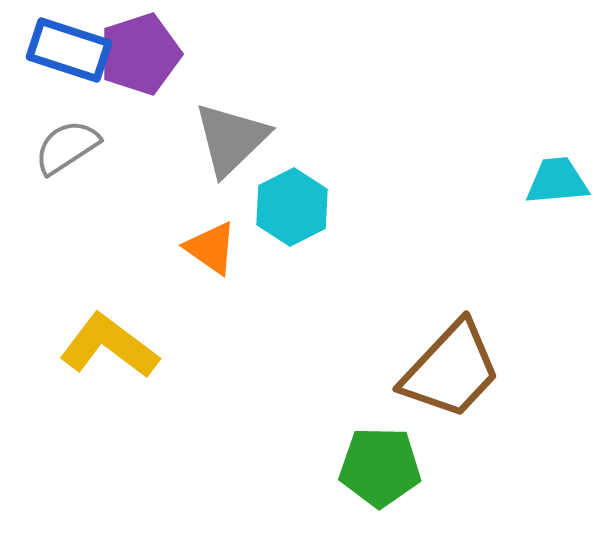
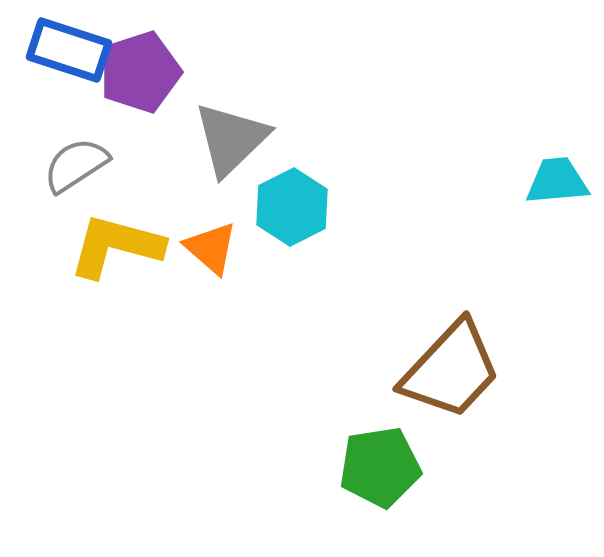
purple pentagon: moved 18 px down
gray semicircle: moved 9 px right, 18 px down
orange triangle: rotated 6 degrees clockwise
yellow L-shape: moved 7 px right, 100 px up; rotated 22 degrees counterclockwise
green pentagon: rotated 10 degrees counterclockwise
